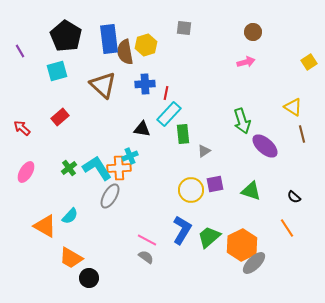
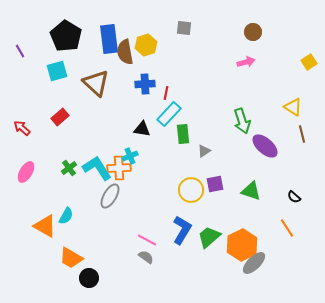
brown triangle at (103, 85): moved 7 px left, 2 px up
cyan semicircle at (70, 216): moved 4 px left; rotated 12 degrees counterclockwise
